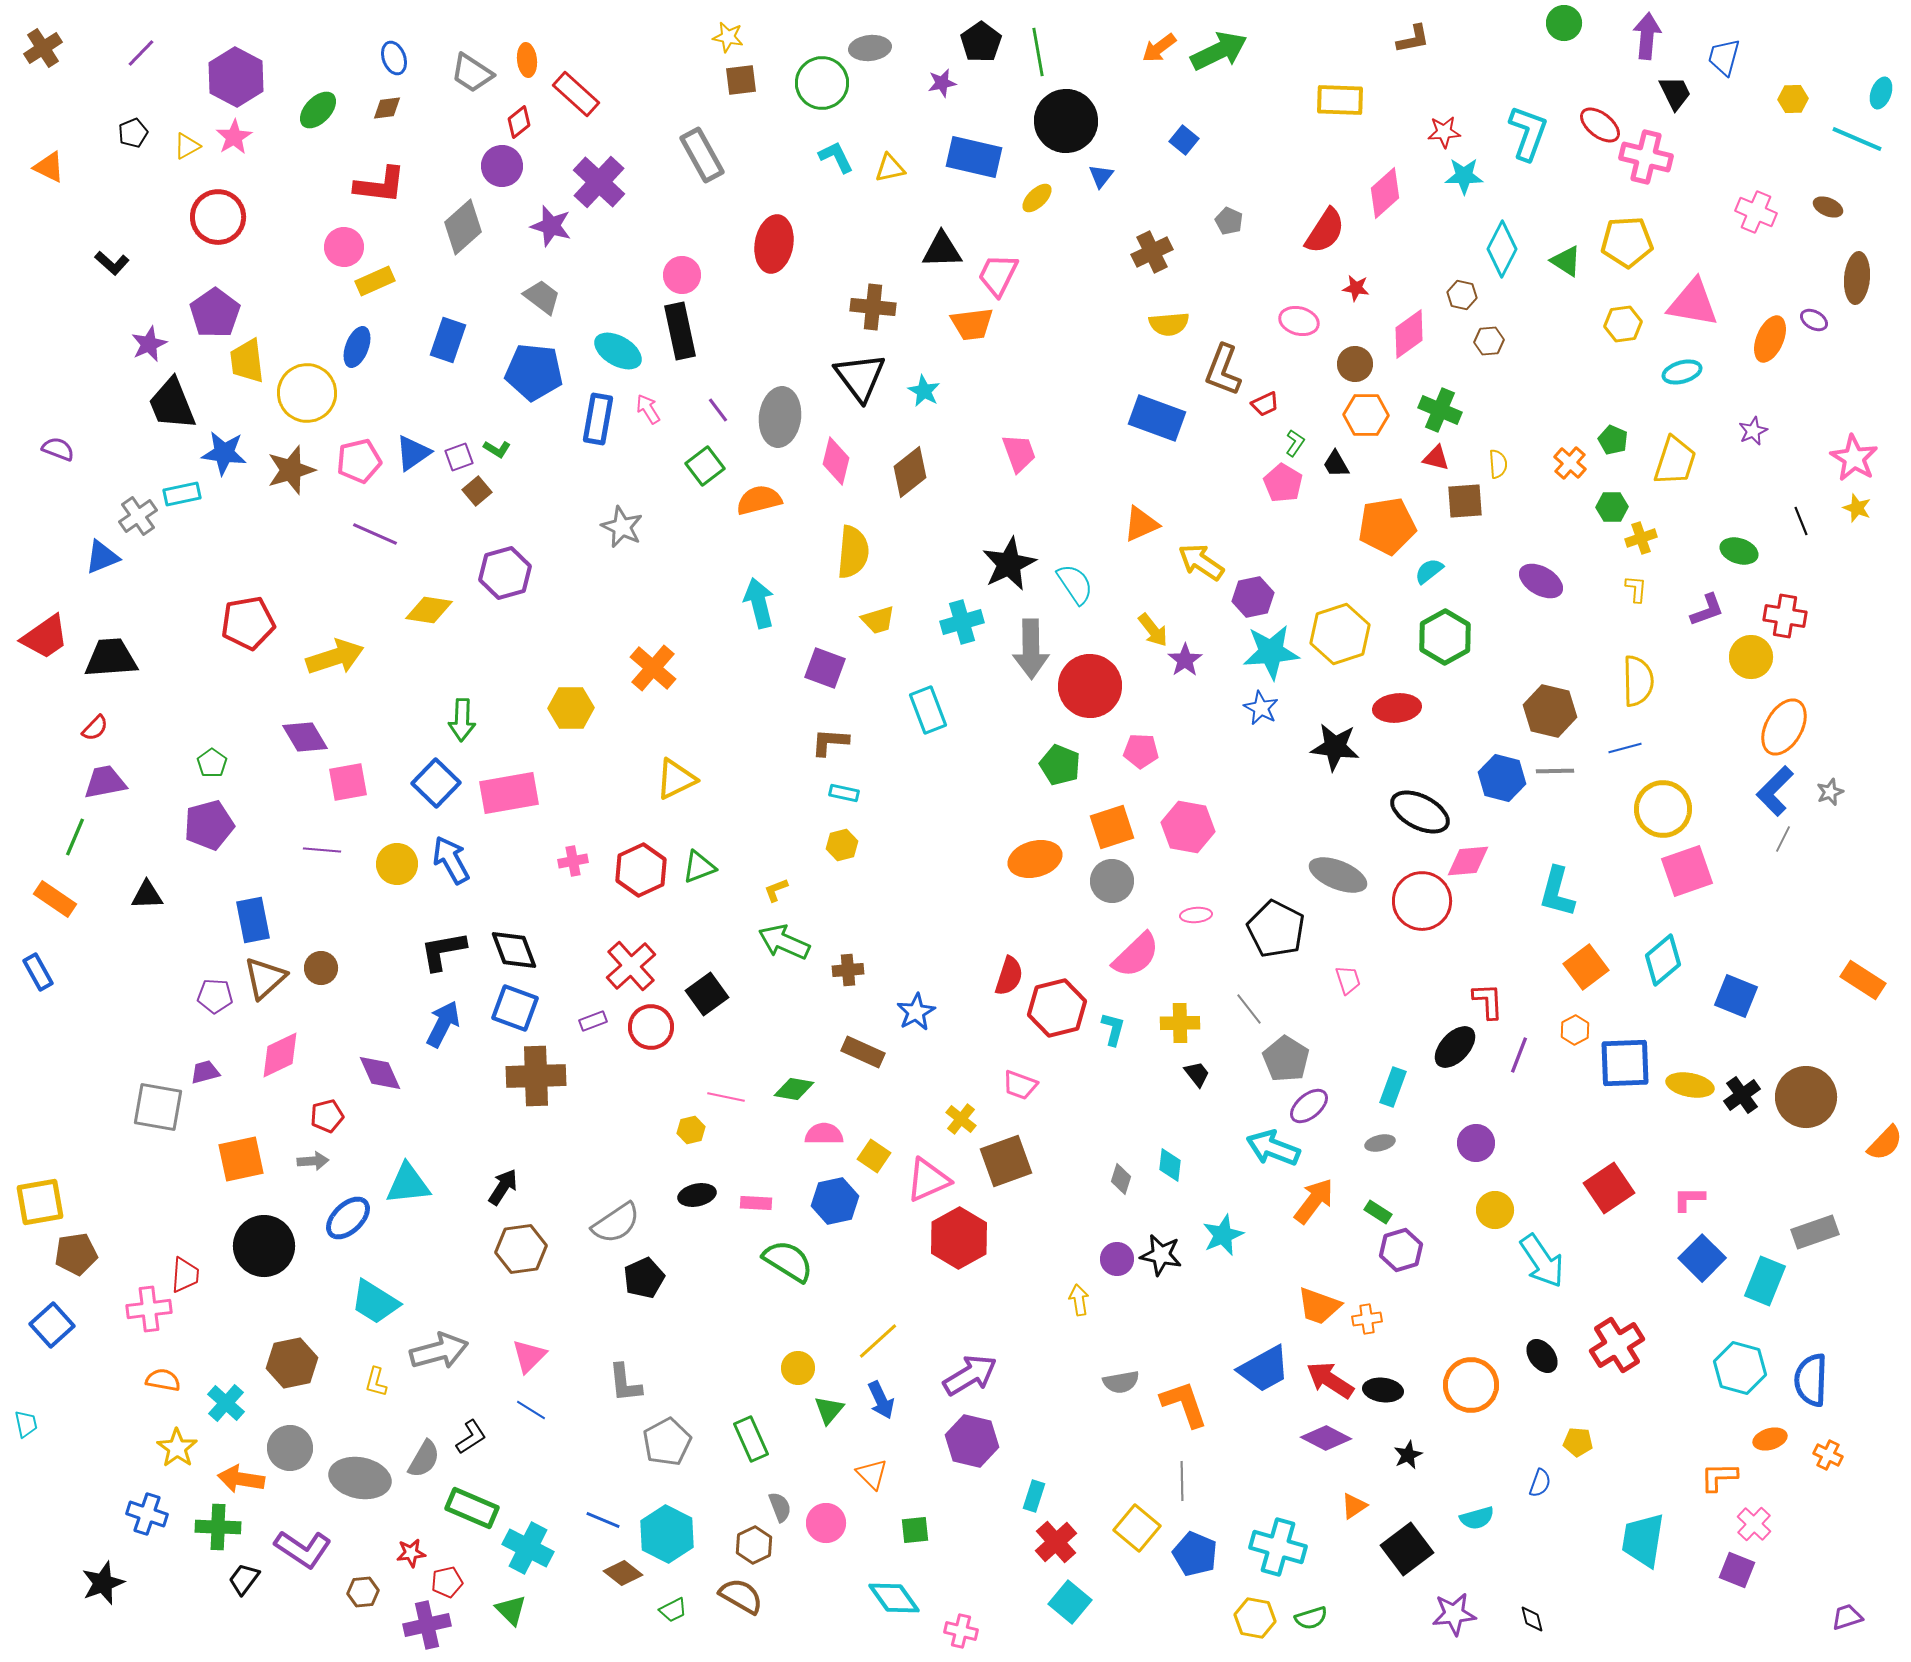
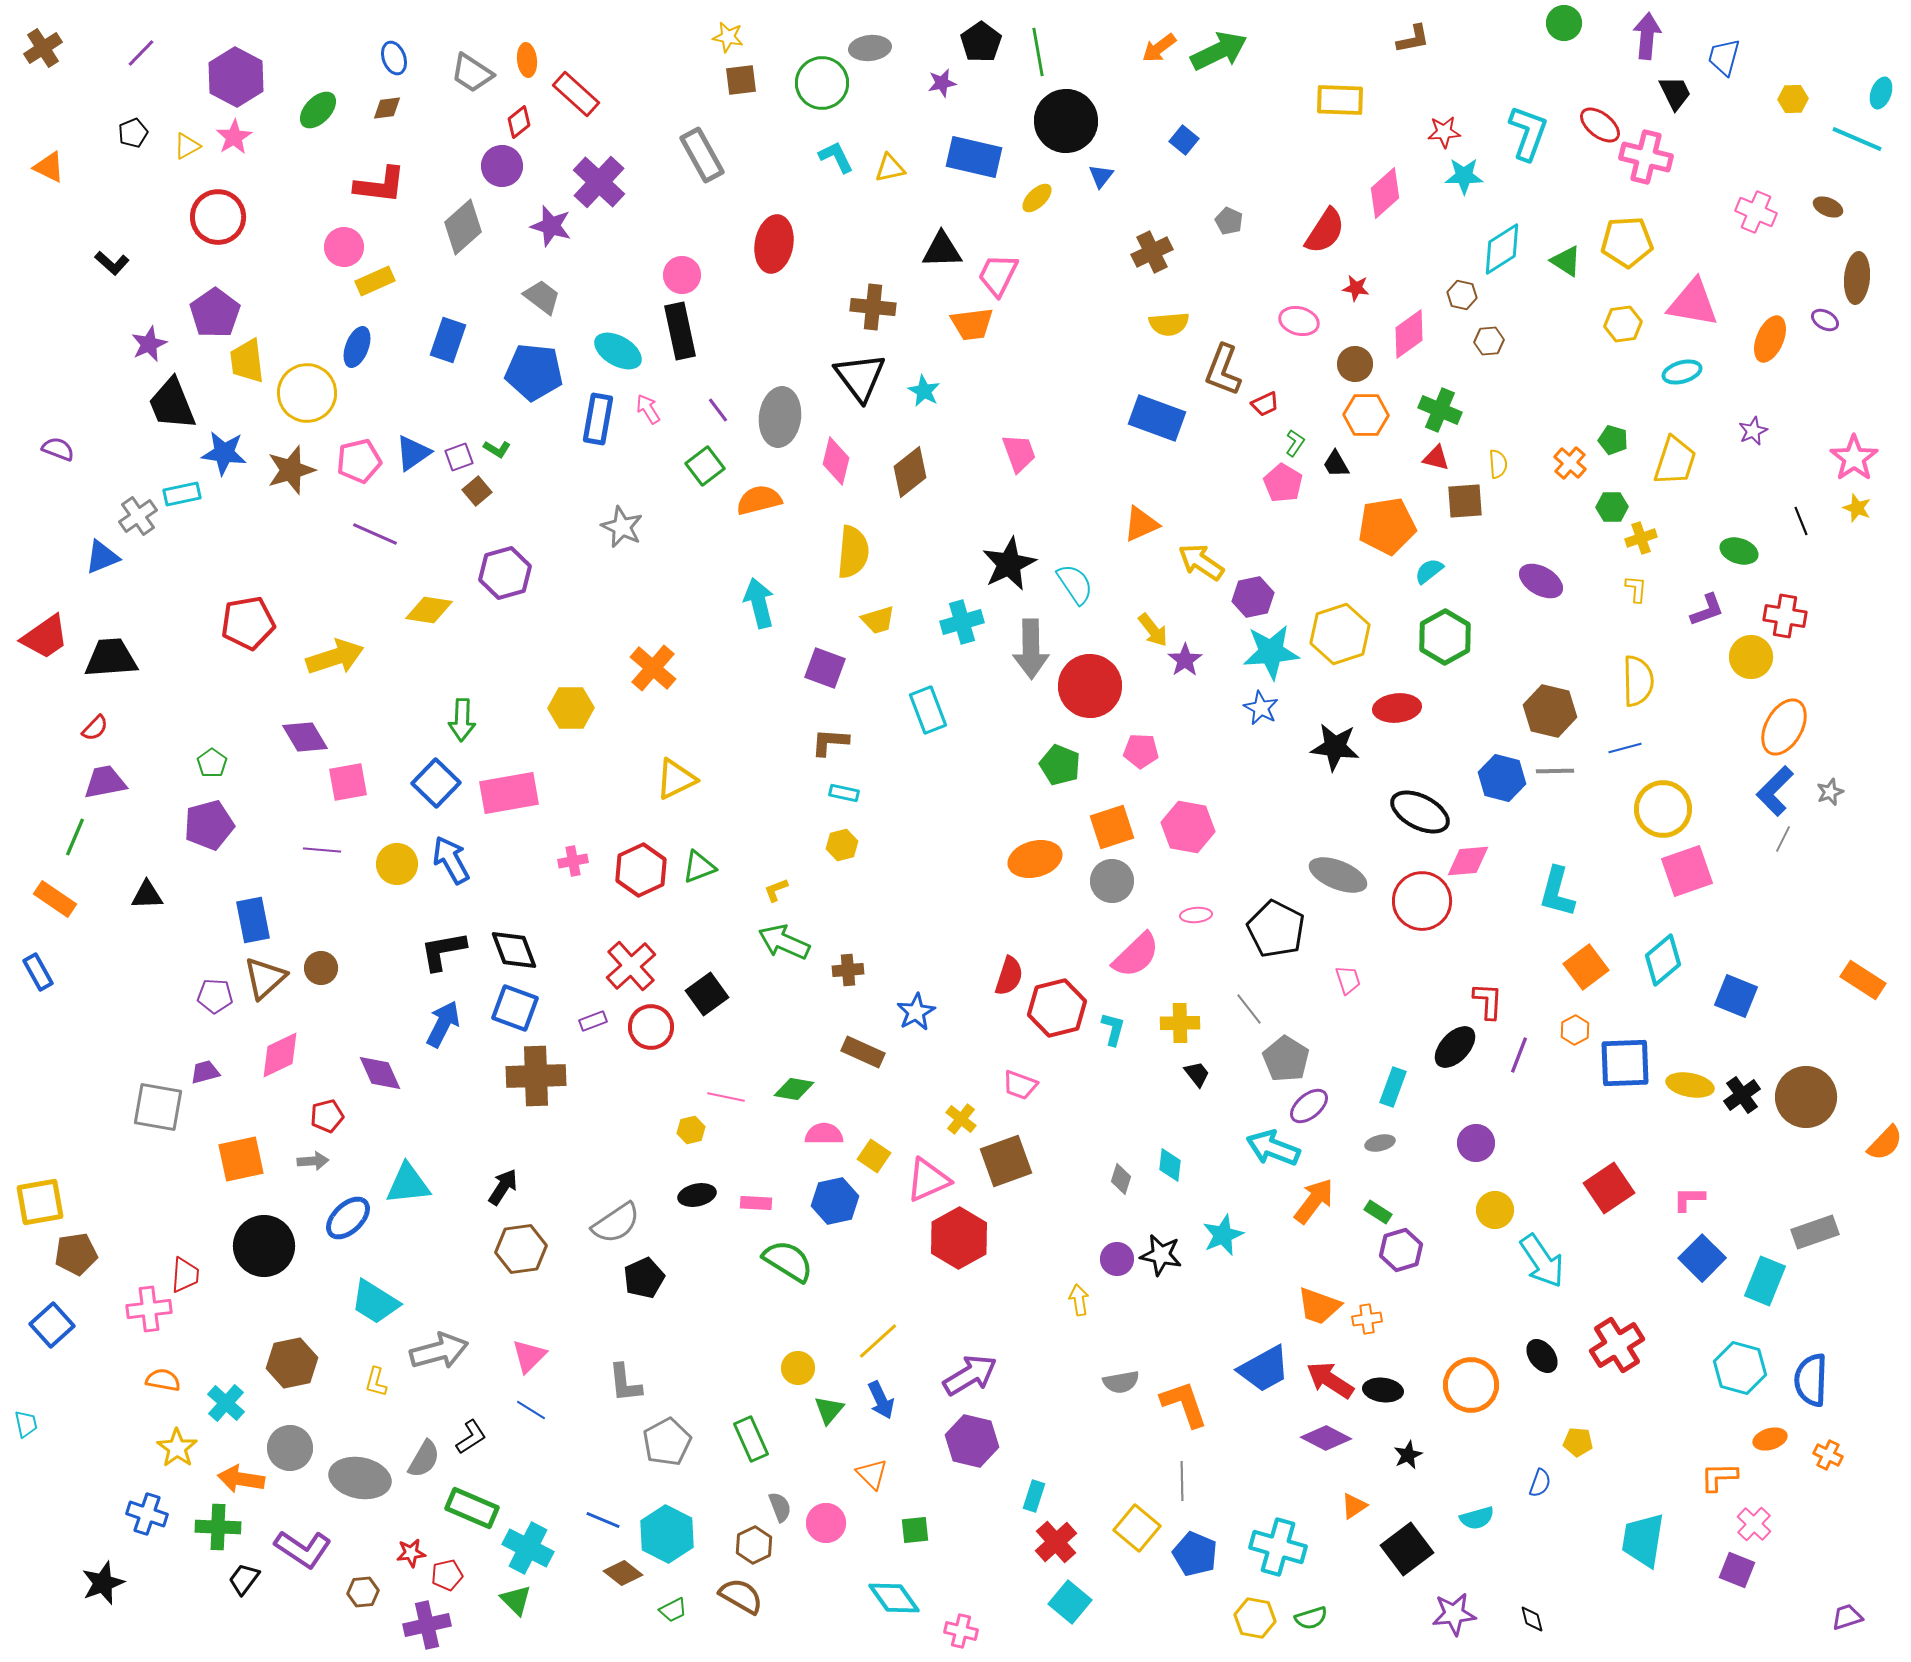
cyan diamond at (1502, 249): rotated 30 degrees clockwise
purple ellipse at (1814, 320): moved 11 px right
green pentagon at (1613, 440): rotated 8 degrees counterclockwise
pink star at (1854, 458): rotated 6 degrees clockwise
red L-shape at (1488, 1001): rotated 6 degrees clockwise
red pentagon at (447, 1582): moved 7 px up
green triangle at (511, 1610): moved 5 px right, 10 px up
